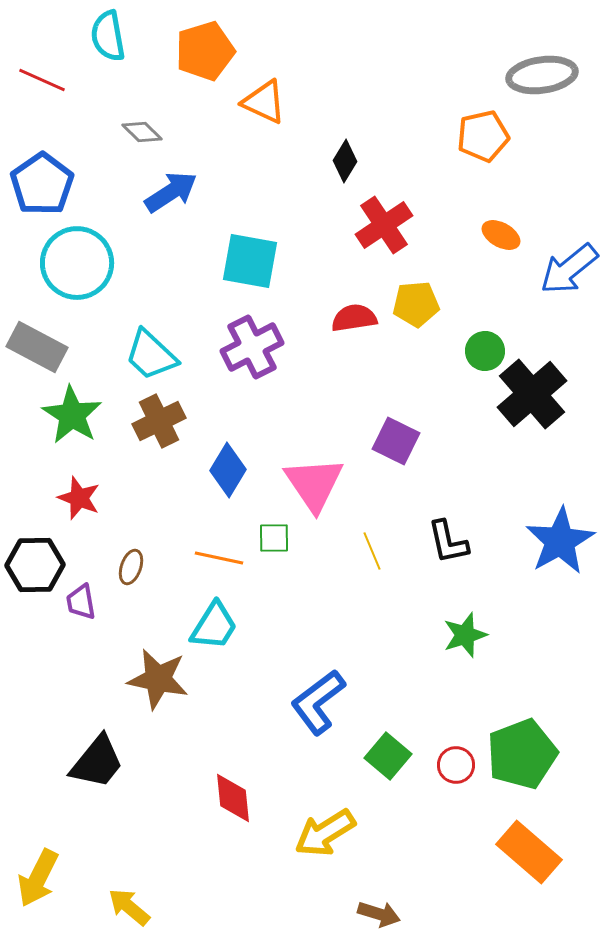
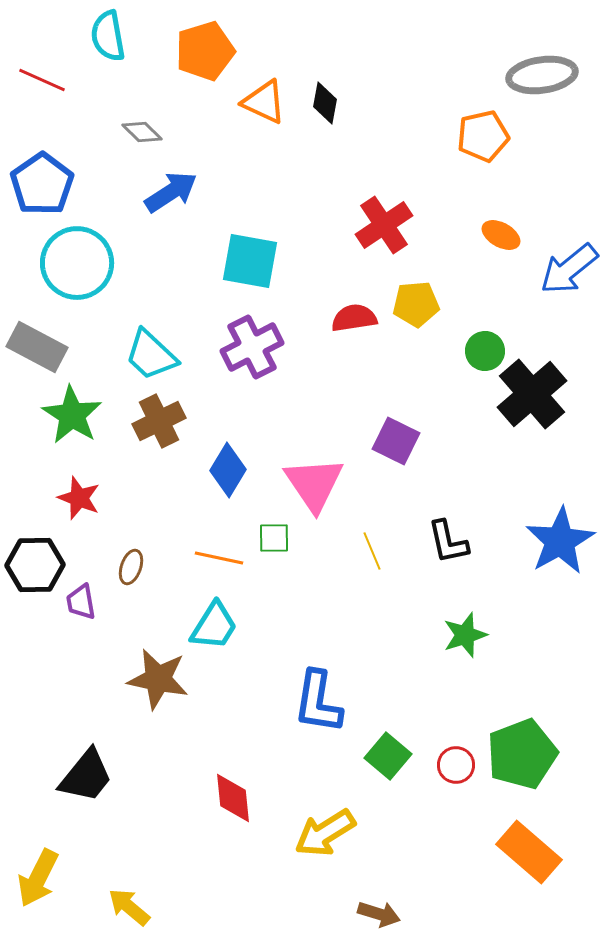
black diamond at (345, 161): moved 20 px left, 58 px up; rotated 21 degrees counterclockwise
blue L-shape at (318, 702): rotated 44 degrees counterclockwise
black trapezoid at (97, 762): moved 11 px left, 14 px down
